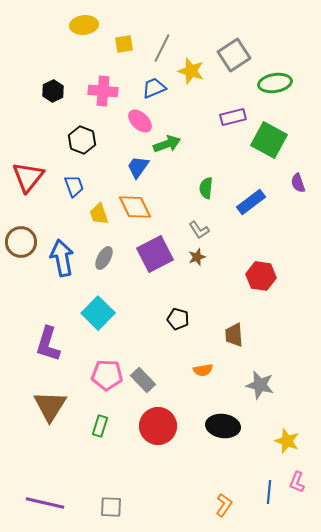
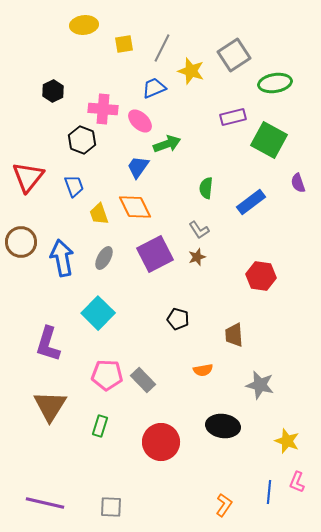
pink cross at (103, 91): moved 18 px down
red circle at (158, 426): moved 3 px right, 16 px down
